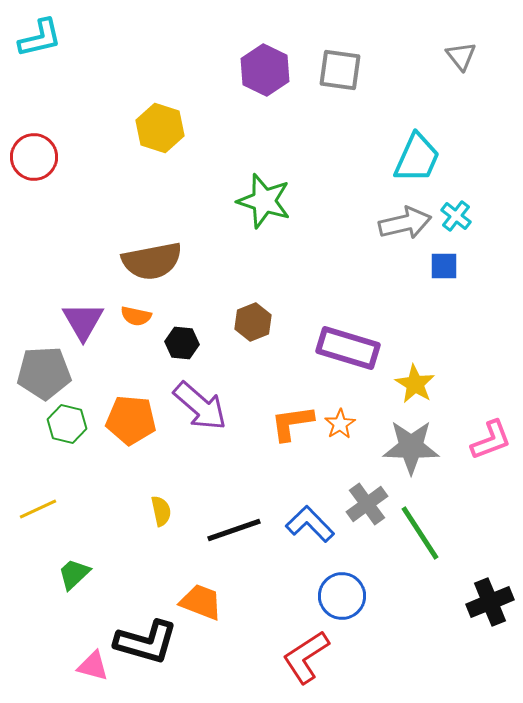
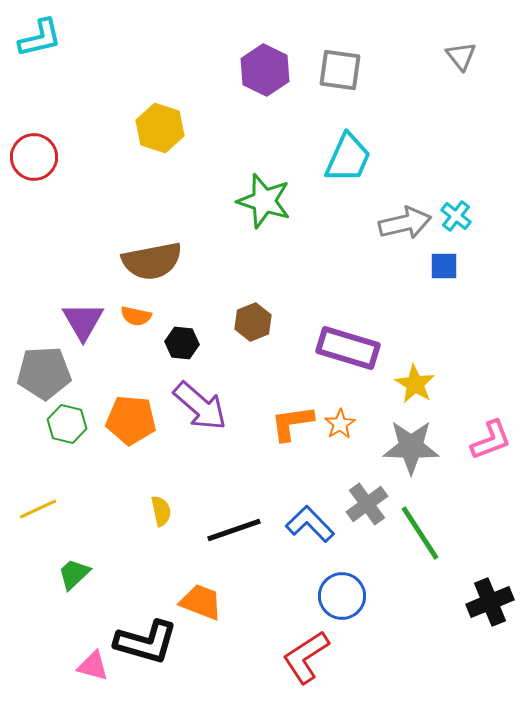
cyan trapezoid: moved 69 px left
